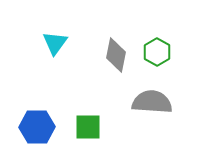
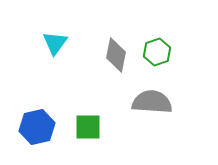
green hexagon: rotated 12 degrees clockwise
blue hexagon: rotated 12 degrees counterclockwise
